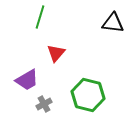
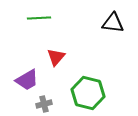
green line: moved 1 px left, 1 px down; rotated 70 degrees clockwise
red triangle: moved 4 px down
green hexagon: moved 2 px up
gray cross: rotated 14 degrees clockwise
